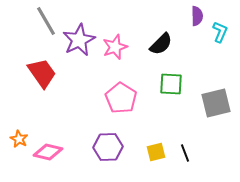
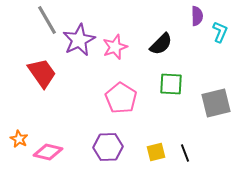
gray line: moved 1 px right, 1 px up
